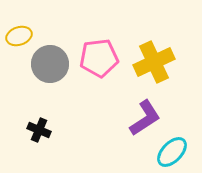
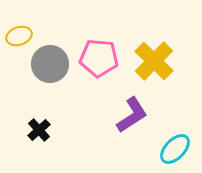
pink pentagon: rotated 12 degrees clockwise
yellow cross: moved 1 px up; rotated 21 degrees counterclockwise
purple L-shape: moved 13 px left, 3 px up
black cross: rotated 25 degrees clockwise
cyan ellipse: moved 3 px right, 3 px up
